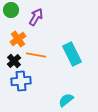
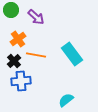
purple arrow: rotated 102 degrees clockwise
cyan rectangle: rotated 10 degrees counterclockwise
